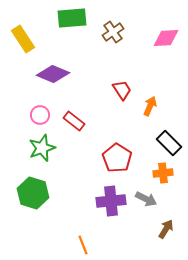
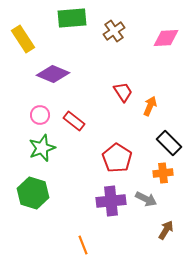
brown cross: moved 1 px right, 1 px up
red trapezoid: moved 1 px right, 2 px down
brown arrow: moved 1 px down
